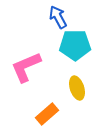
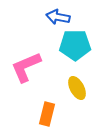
blue arrow: rotated 50 degrees counterclockwise
yellow ellipse: rotated 10 degrees counterclockwise
orange rectangle: rotated 35 degrees counterclockwise
